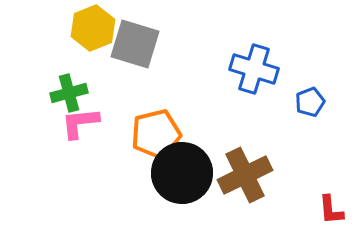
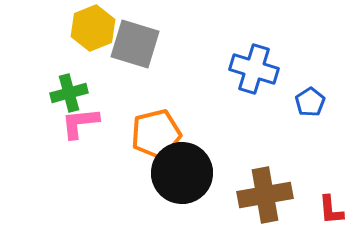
blue pentagon: rotated 12 degrees counterclockwise
brown cross: moved 20 px right, 20 px down; rotated 16 degrees clockwise
